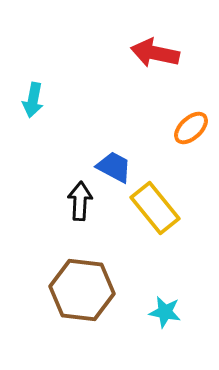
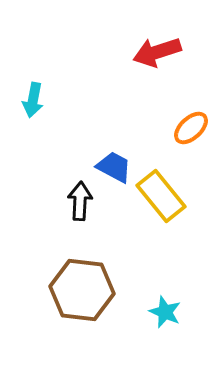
red arrow: moved 2 px right, 1 px up; rotated 30 degrees counterclockwise
yellow rectangle: moved 6 px right, 12 px up
cyan star: rotated 12 degrees clockwise
